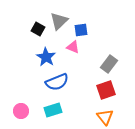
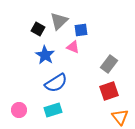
blue star: moved 1 px left, 2 px up
blue semicircle: moved 1 px left, 1 px down; rotated 10 degrees counterclockwise
red square: moved 3 px right, 1 px down
pink circle: moved 2 px left, 1 px up
orange triangle: moved 15 px right
